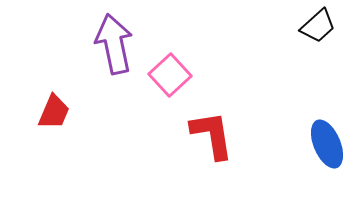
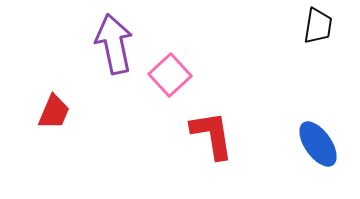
black trapezoid: rotated 39 degrees counterclockwise
blue ellipse: moved 9 px left; rotated 12 degrees counterclockwise
